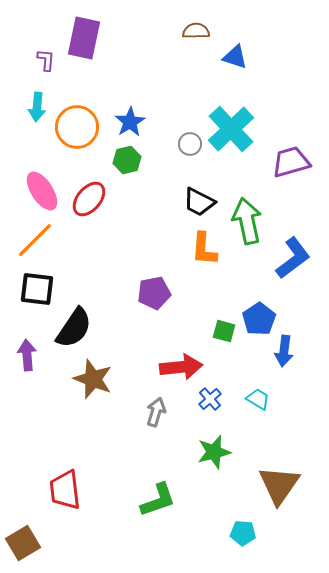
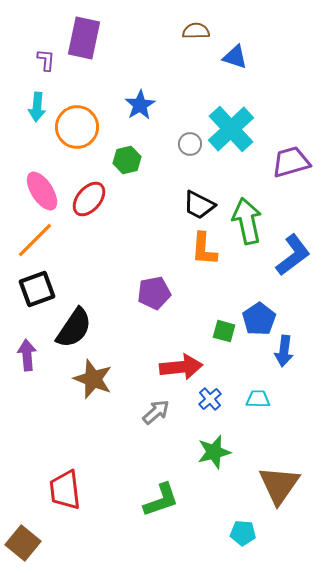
blue star: moved 10 px right, 17 px up
black trapezoid: moved 3 px down
blue L-shape: moved 3 px up
black square: rotated 27 degrees counterclockwise
cyan trapezoid: rotated 30 degrees counterclockwise
gray arrow: rotated 32 degrees clockwise
green L-shape: moved 3 px right
brown square: rotated 20 degrees counterclockwise
